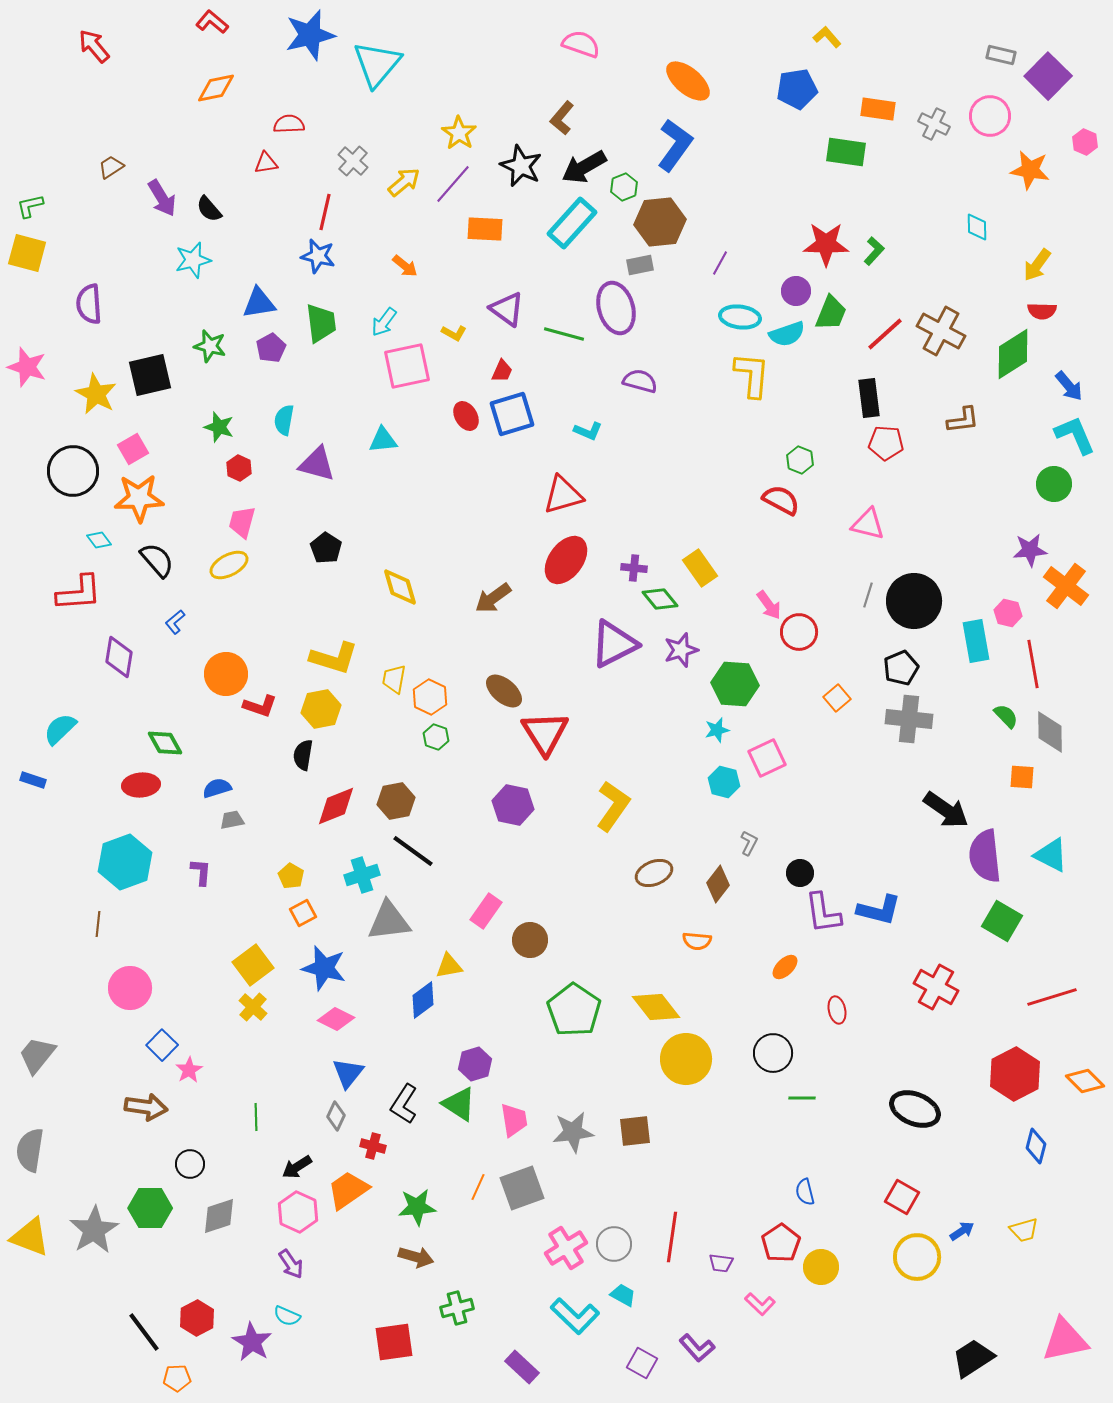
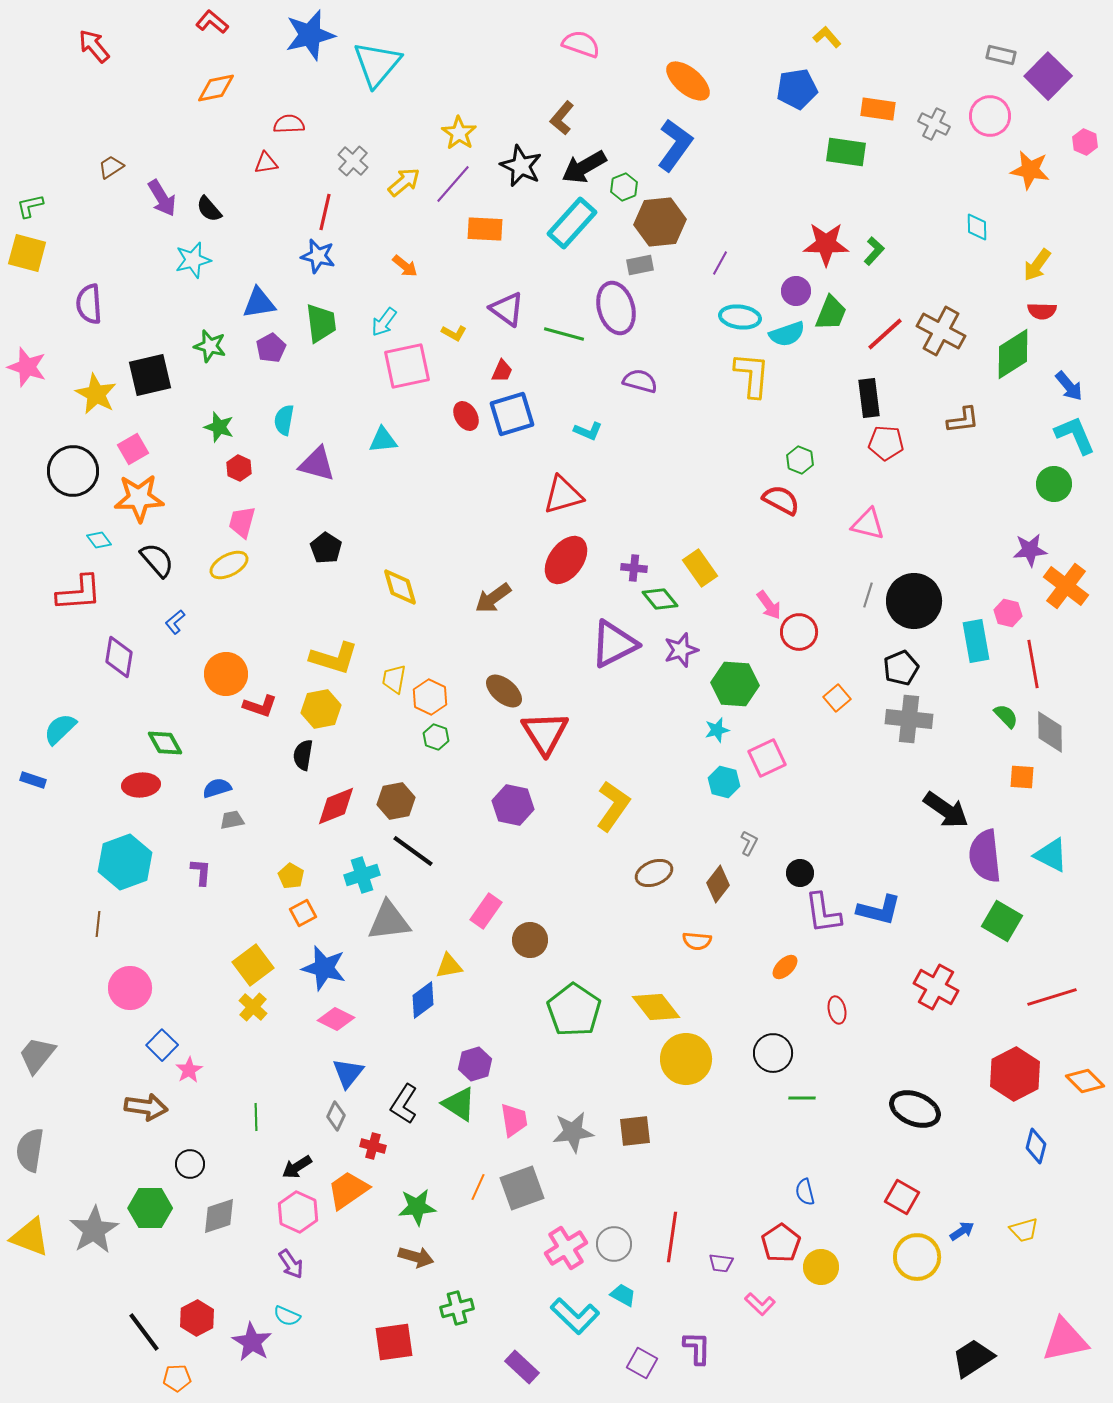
purple L-shape at (697, 1348): rotated 138 degrees counterclockwise
